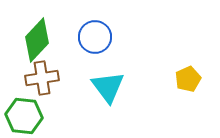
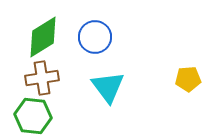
green diamond: moved 6 px right, 3 px up; rotated 15 degrees clockwise
yellow pentagon: rotated 20 degrees clockwise
green hexagon: moved 9 px right
